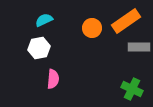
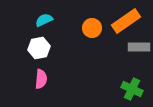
pink semicircle: moved 12 px left
